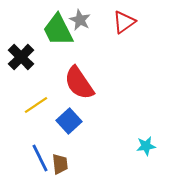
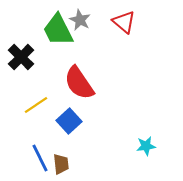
red triangle: rotated 45 degrees counterclockwise
brown trapezoid: moved 1 px right
